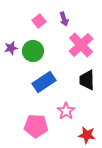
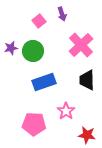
purple arrow: moved 2 px left, 5 px up
blue rectangle: rotated 15 degrees clockwise
pink pentagon: moved 2 px left, 2 px up
